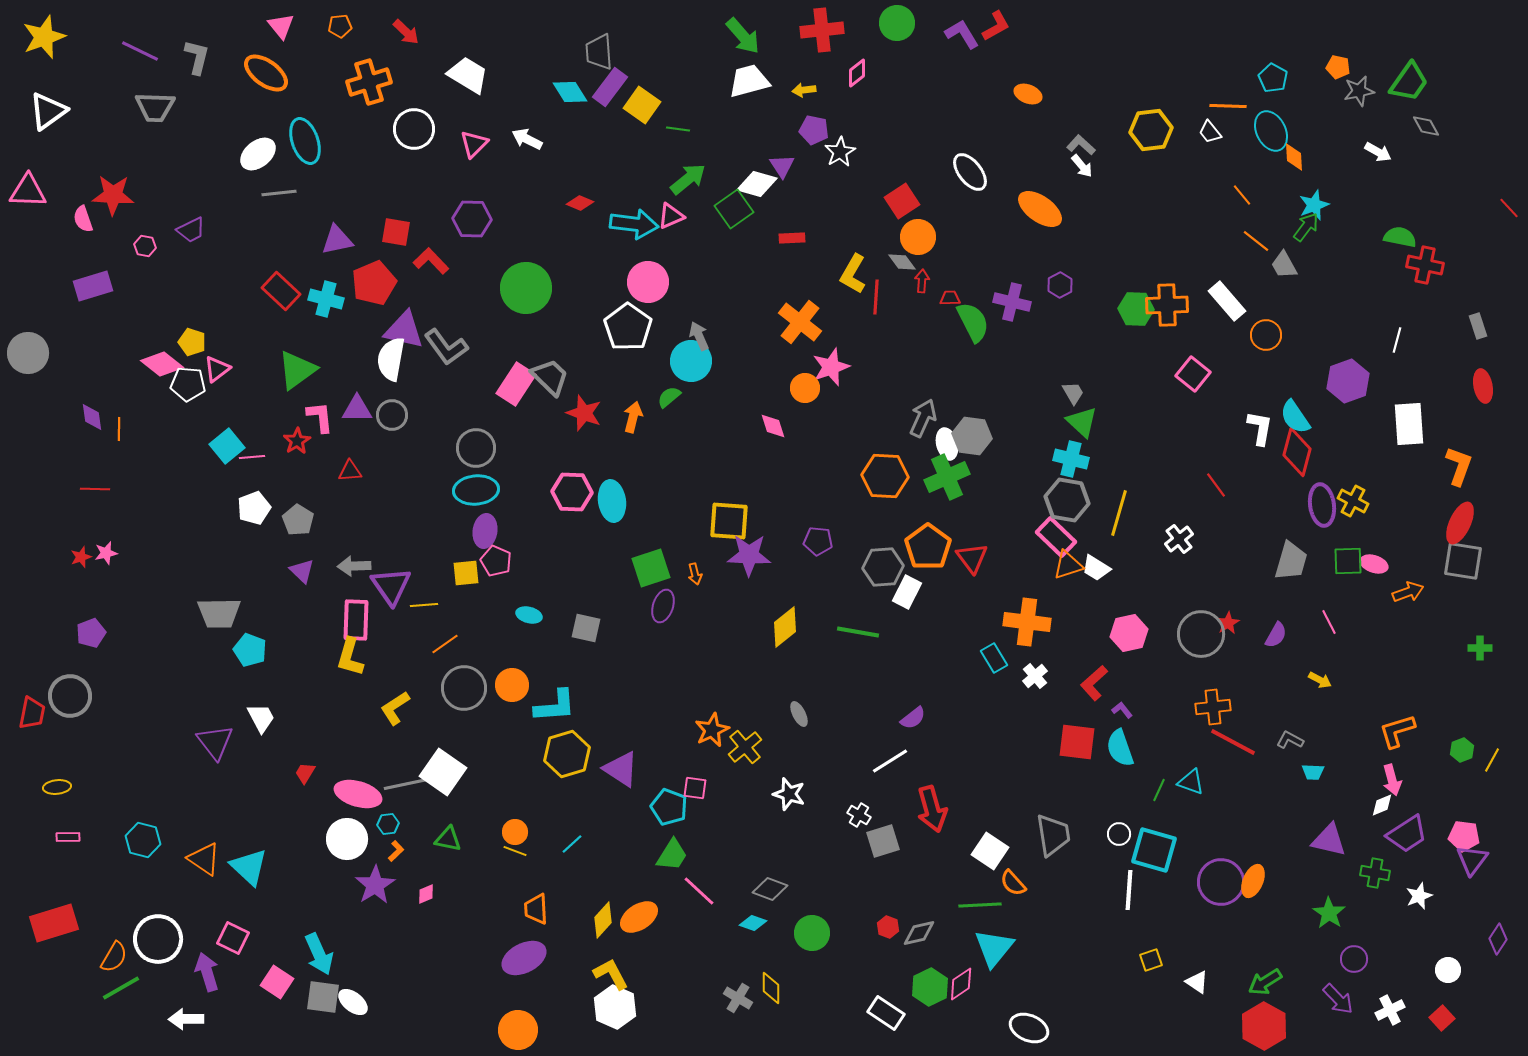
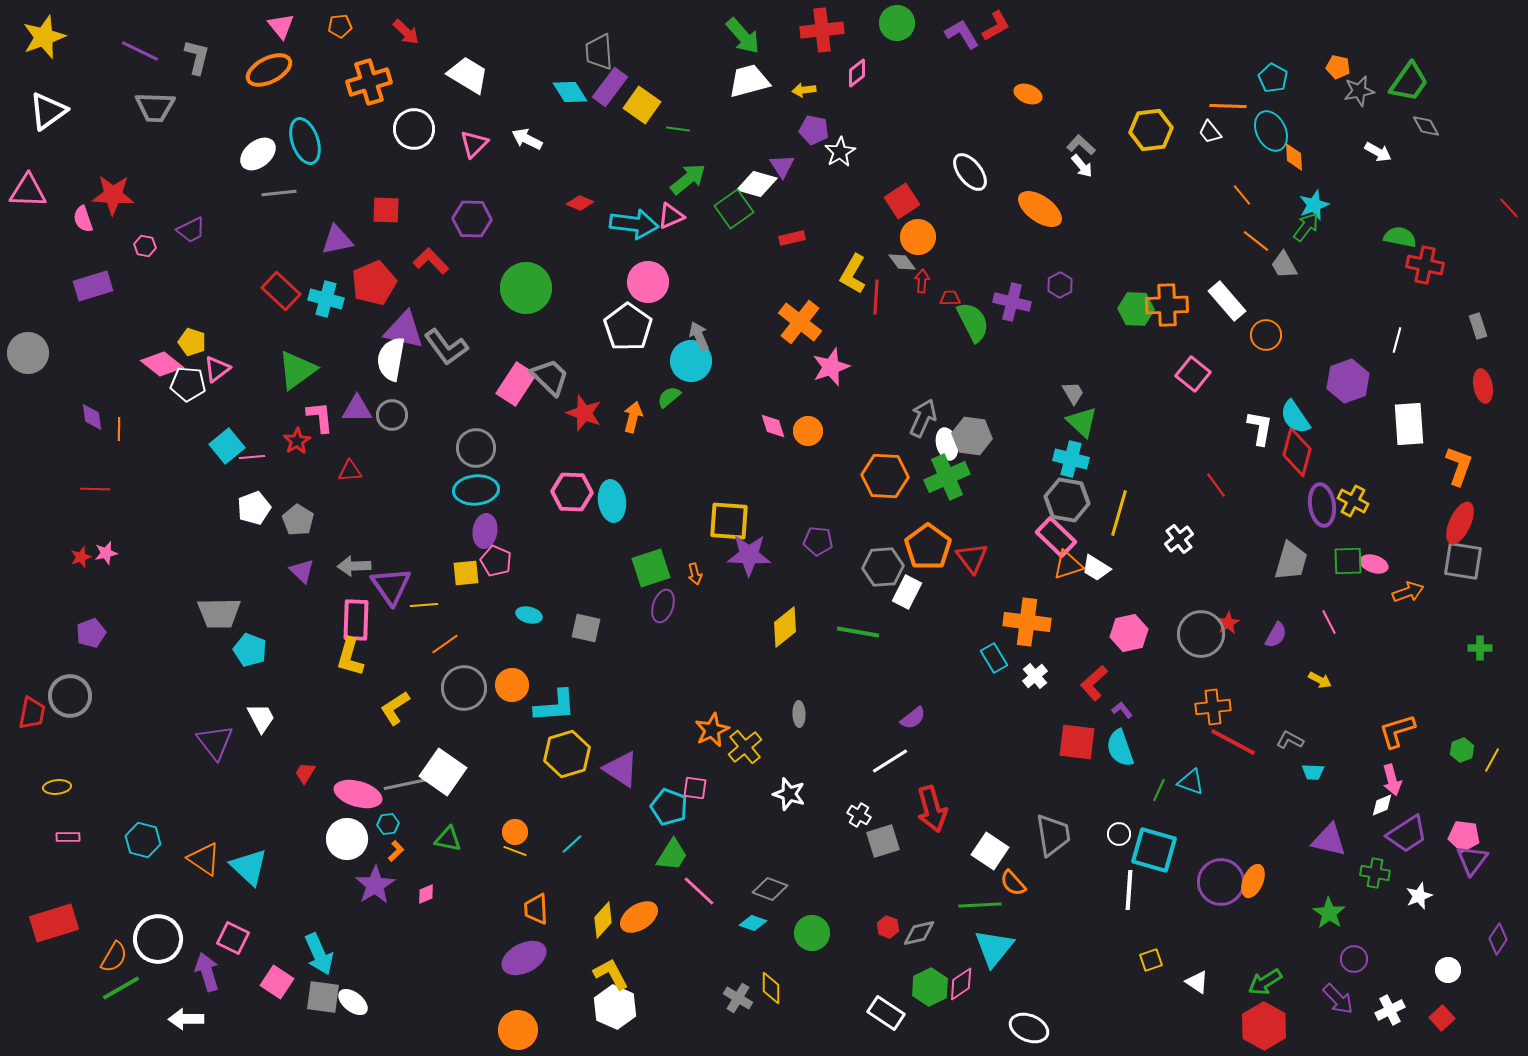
orange ellipse at (266, 73): moved 3 px right, 3 px up; rotated 63 degrees counterclockwise
red square at (396, 232): moved 10 px left, 22 px up; rotated 8 degrees counterclockwise
red rectangle at (792, 238): rotated 10 degrees counterclockwise
orange circle at (805, 388): moved 3 px right, 43 px down
gray ellipse at (799, 714): rotated 25 degrees clockwise
